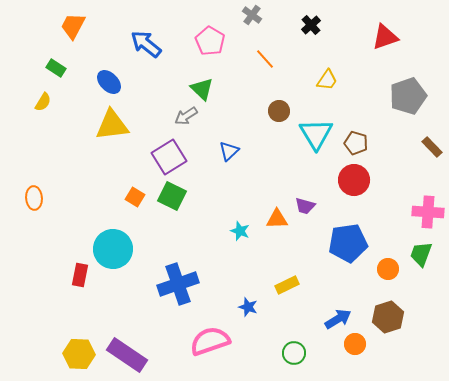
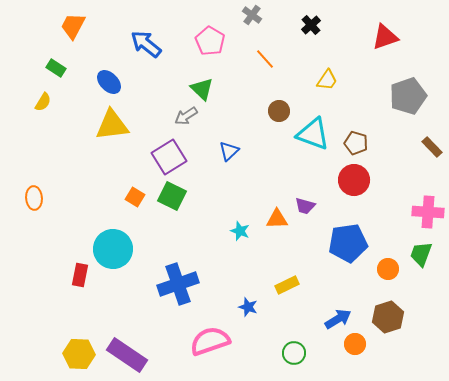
cyan triangle at (316, 134): moved 3 px left; rotated 39 degrees counterclockwise
